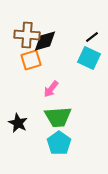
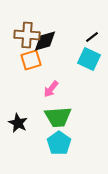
cyan square: moved 1 px down
